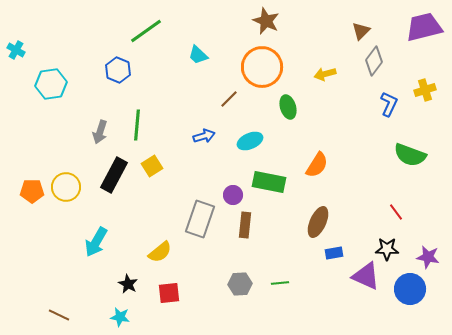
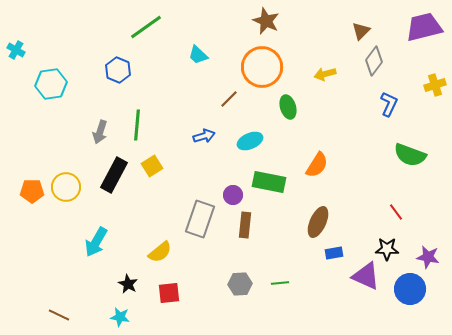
green line at (146, 31): moved 4 px up
yellow cross at (425, 90): moved 10 px right, 5 px up
